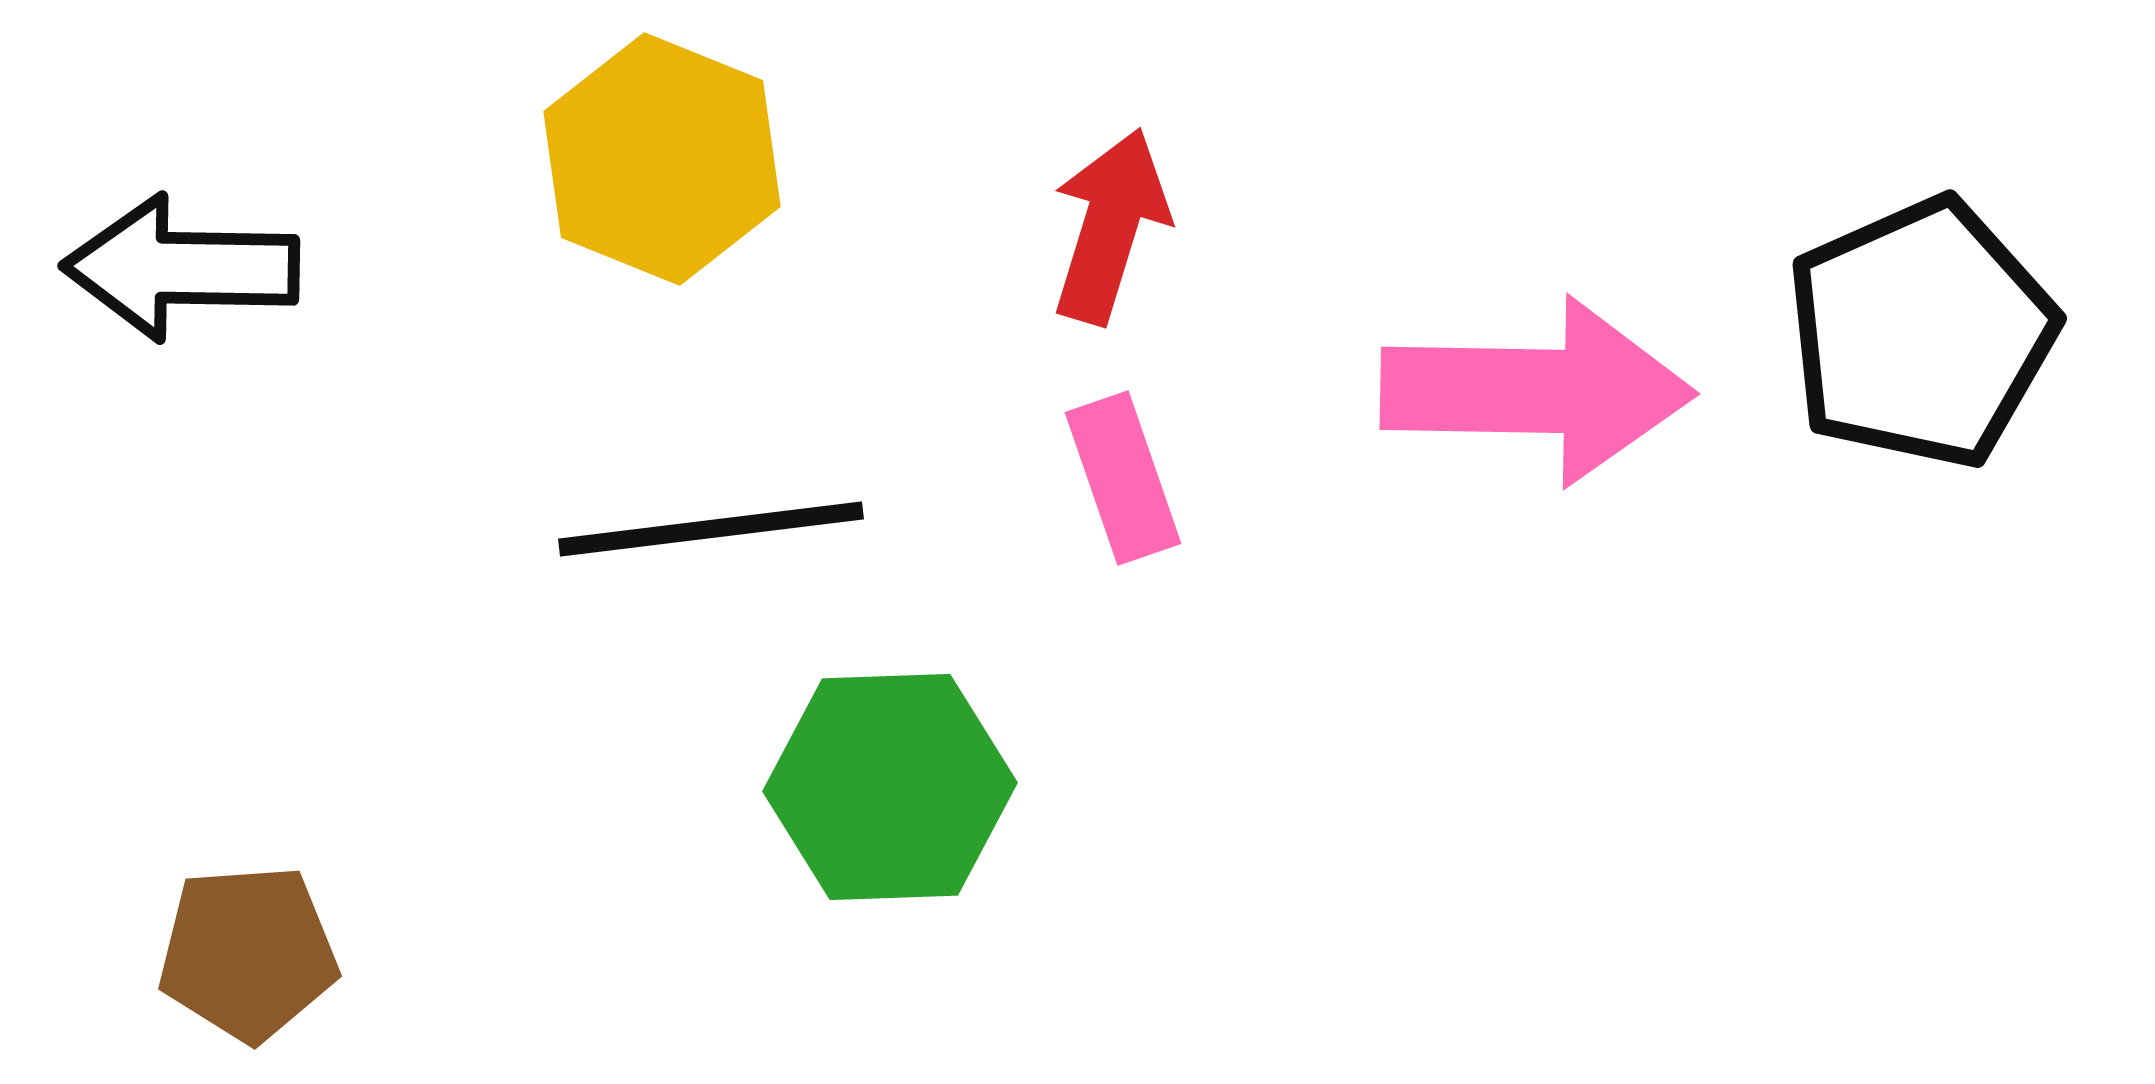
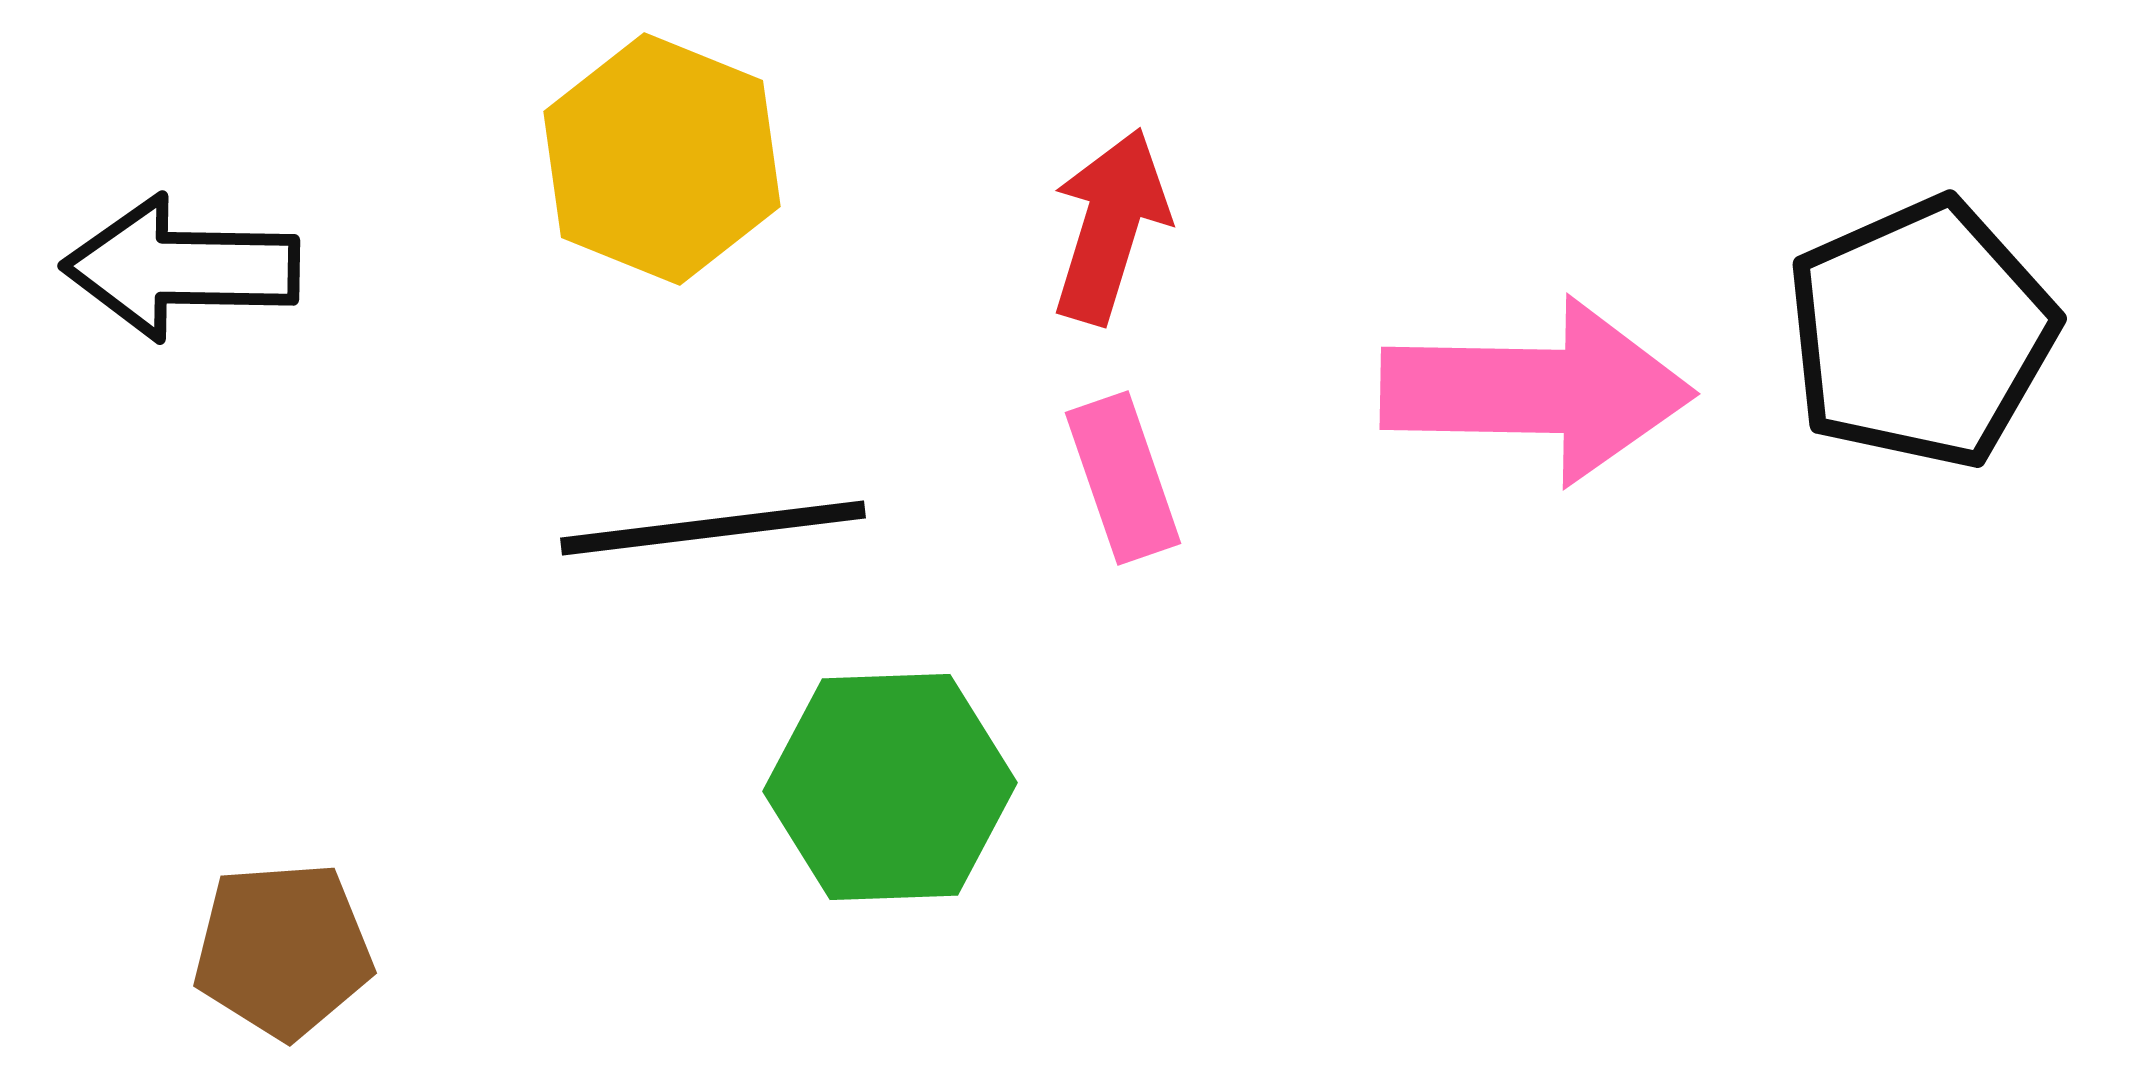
black line: moved 2 px right, 1 px up
brown pentagon: moved 35 px right, 3 px up
